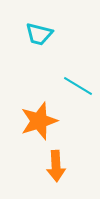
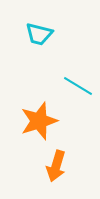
orange arrow: rotated 20 degrees clockwise
